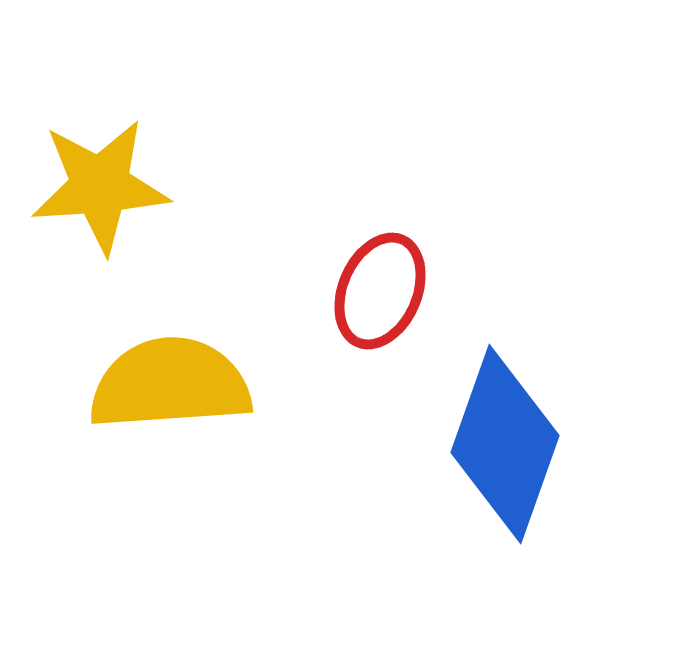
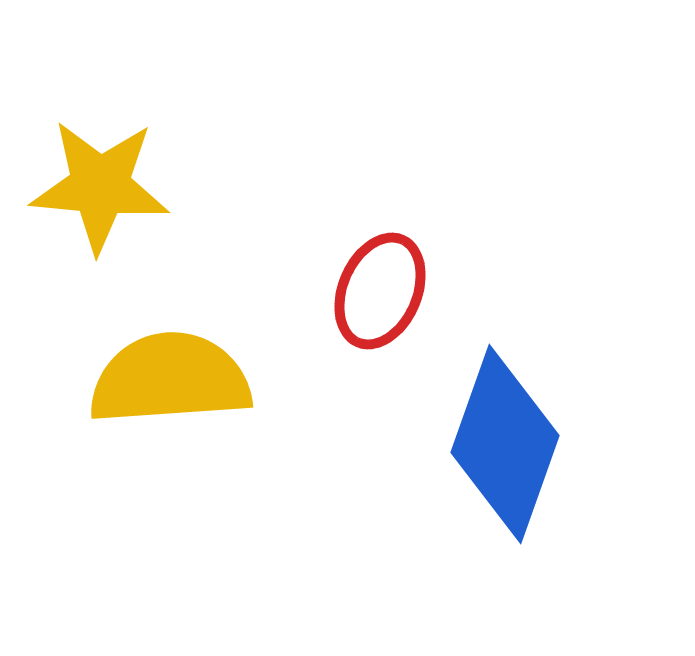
yellow star: rotated 9 degrees clockwise
yellow semicircle: moved 5 px up
